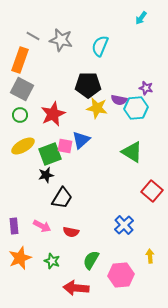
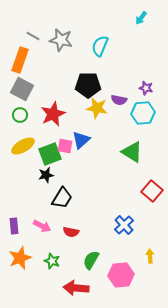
cyan hexagon: moved 7 px right, 5 px down
